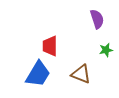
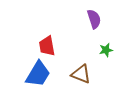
purple semicircle: moved 3 px left
red trapezoid: moved 3 px left; rotated 10 degrees counterclockwise
